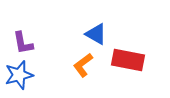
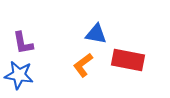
blue triangle: rotated 20 degrees counterclockwise
blue star: rotated 24 degrees clockwise
